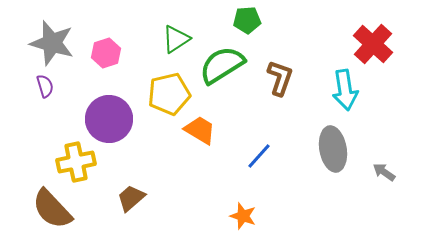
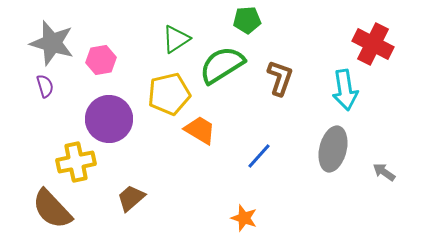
red cross: rotated 15 degrees counterclockwise
pink hexagon: moved 5 px left, 7 px down; rotated 8 degrees clockwise
gray ellipse: rotated 24 degrees clockwise
orange star: moved 1 px right, 2 px down
